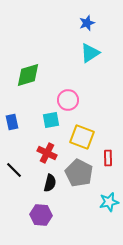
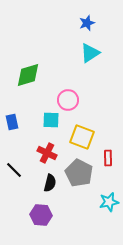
cyan square: rotated 12 degrees clockwise
